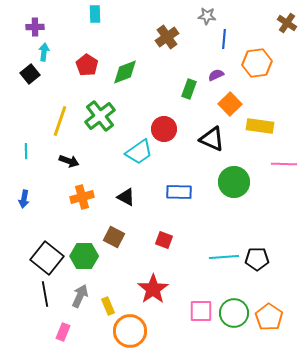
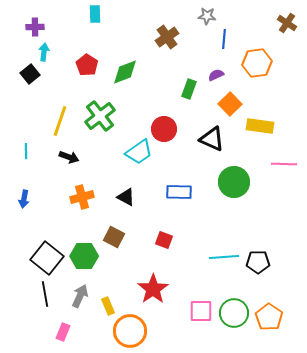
black arrow at (69, 161): moved 4 px up
black pentagon at (257, 259): moved 1 px right, 3 px down
